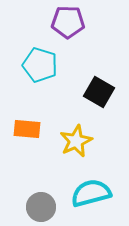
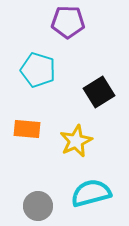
cyan pentagon: moved 2 px left, 5 px down
black square: rotated 28 degrees clockwise
gray circle: moved 3 px left, 1 px up
